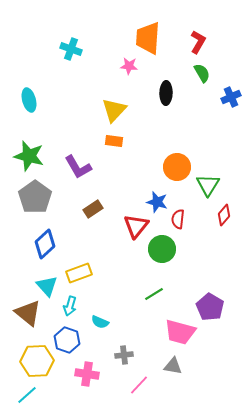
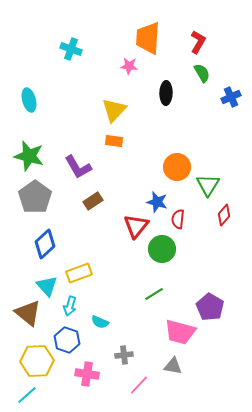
brown rectangle: moved 8 px up
